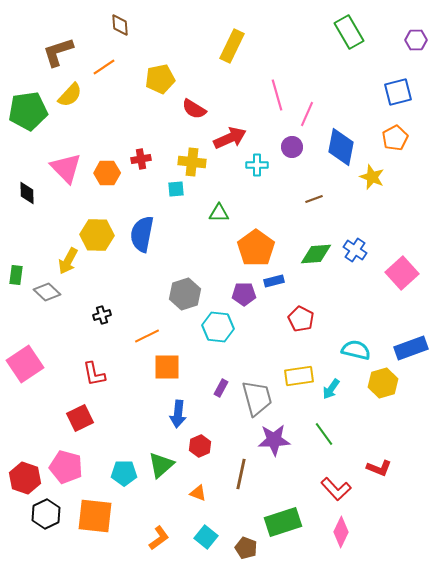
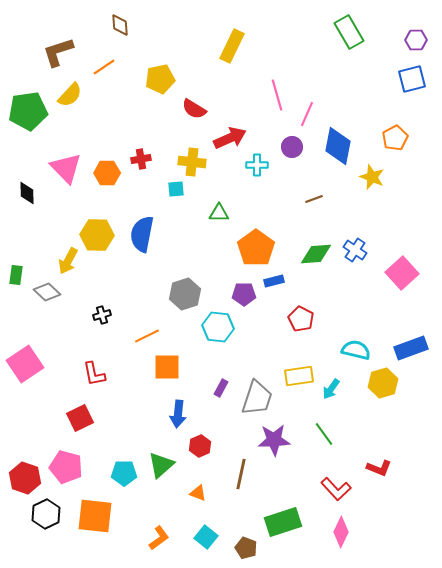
blue square at (398, 92): moved 14 px right, 13 px up
blue diamond at (341, 147): moved 3 px left, 1 px up
gray trapezoid at (257, 398): rotated 33 degrees clockwise
